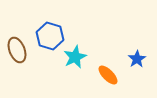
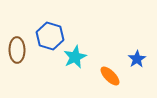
brown ellipse: rotated 20 degrees clockwise
orange ellipse: moved 2 px right, 1 px down
